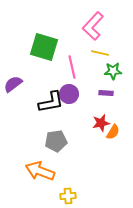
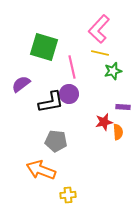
pink L-shape: moved 6 px right, 3 px down
green star: rotated 12 degrees counterclockwise
purple semicircle: moved 8 px right
purple rectangle: moved 17 px right, 14 px down
red star: moved 3 px right, 1 px up
orange semicircle: moved 5 px right; rotated 35 degrees counterclockwise
gray pentagon: rotated 15 degrees clockwise
orange arrow: moved 1 px right, 1 px up
yellow cross: moved 1 px up
